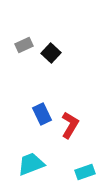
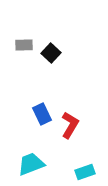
gray rectangle: rotated 24 degrees clockwise
